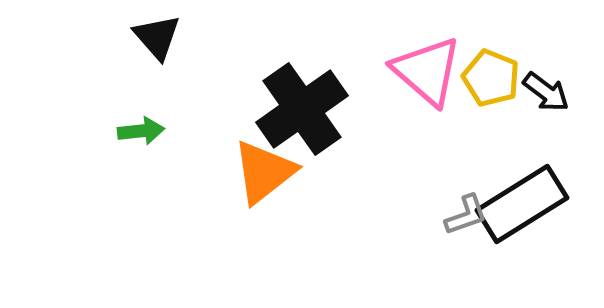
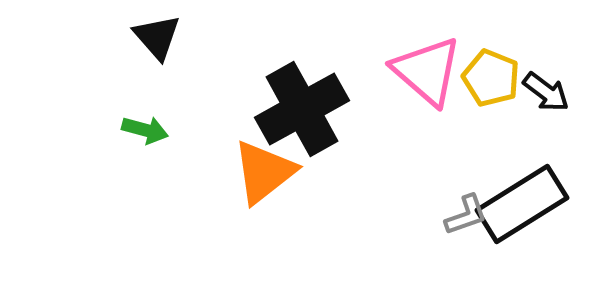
black cross: rotated 6 degrees clockwise
green arrow: moved 4 px right, 1 px up; rotated 21 degrees clockwise
